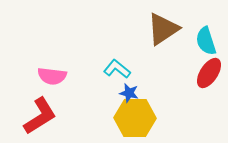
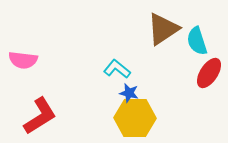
cyan semicircle: moved 9 px left
pink semicircle: moved 29 px left, 16 px up
